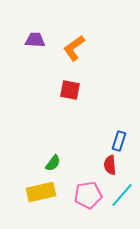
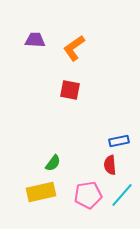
blue rectangle: rotated 60 degrees clockwise
